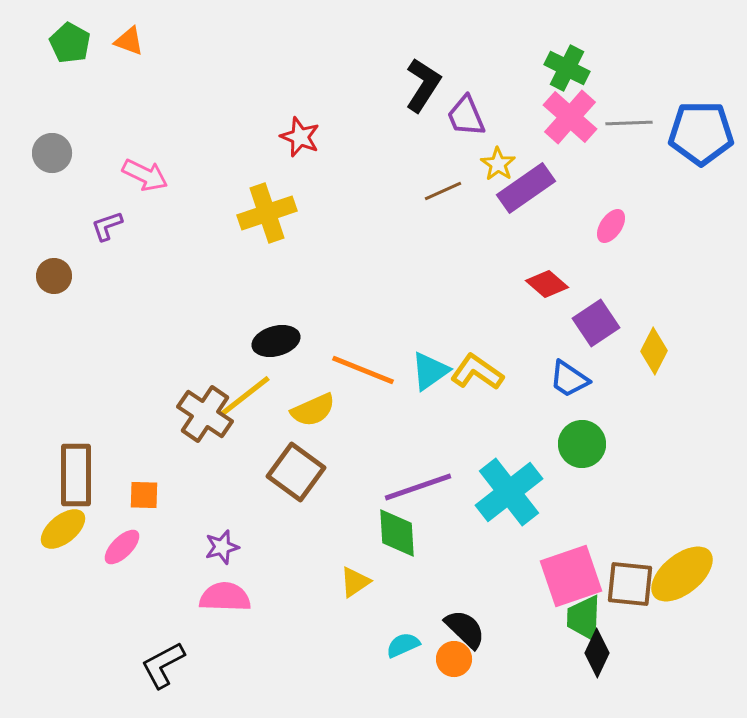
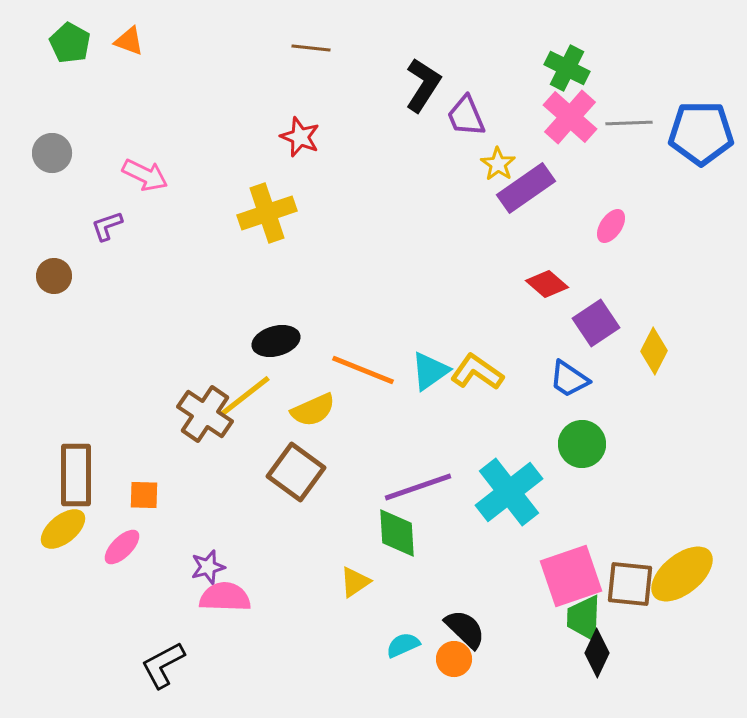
brown line at (443, 191): moved 132 px left, 143 px up; rotated 30 degrees clockwise
purple star at (222, 547): moved 14 px left, 20 px down
